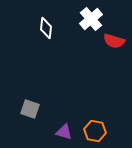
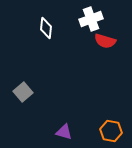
white cross: rotated 20 degrees clockwise
red semicircle: moved 9 px left
gray square: moved 7 px left, 17 px up; rotated 30 degrees clockwise
orange hexagon: moved 16 px right
